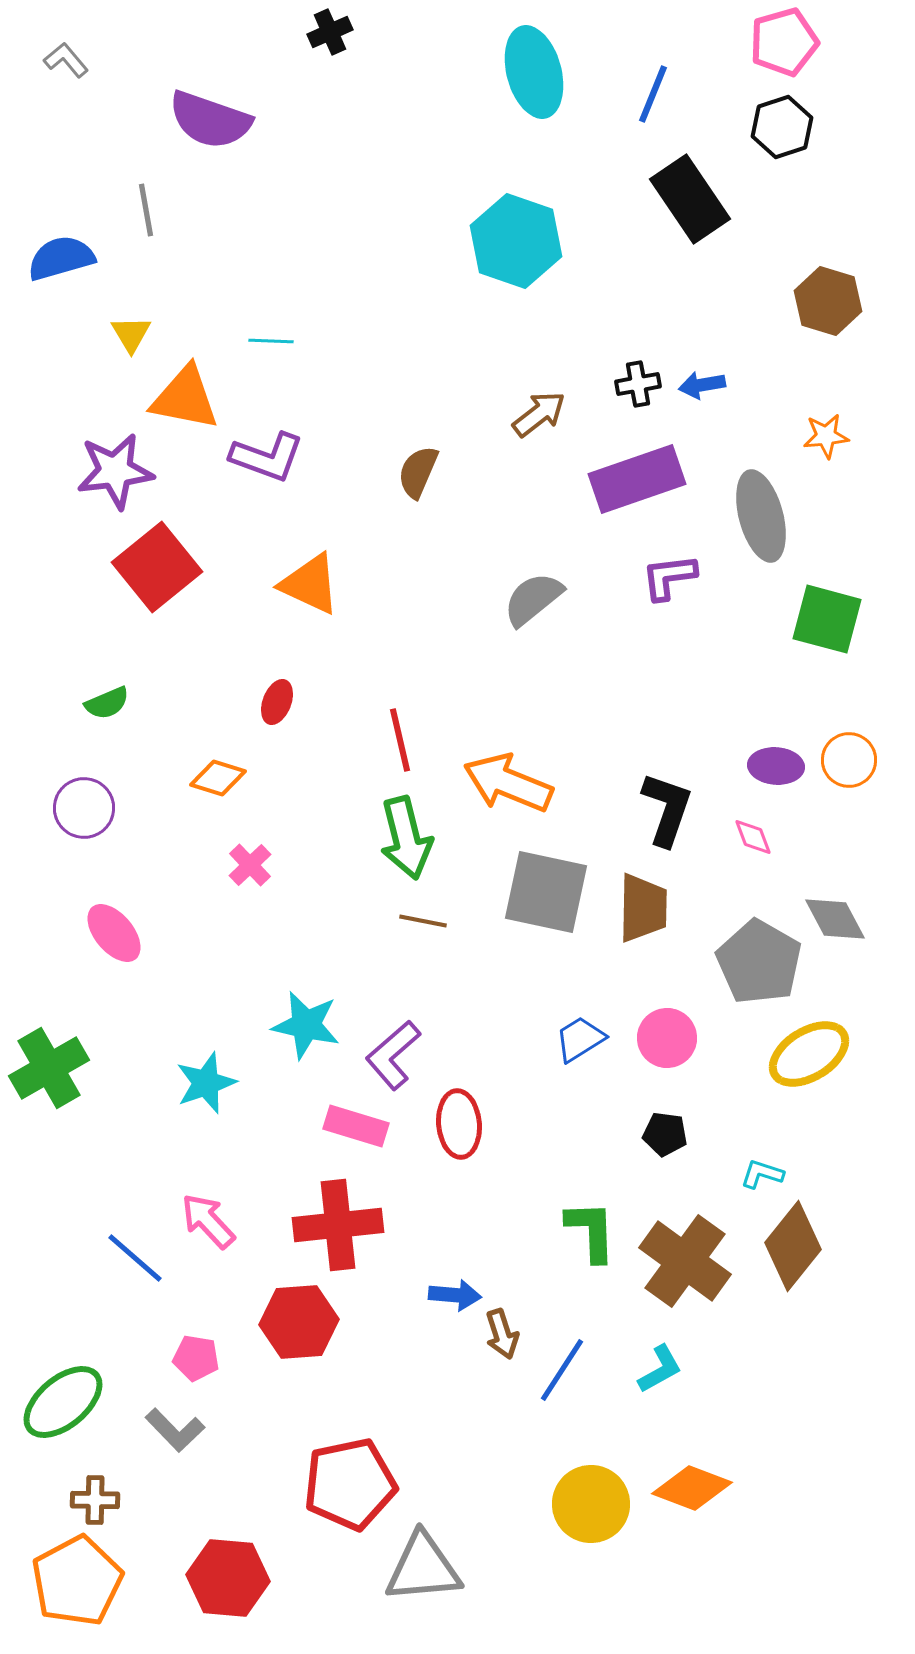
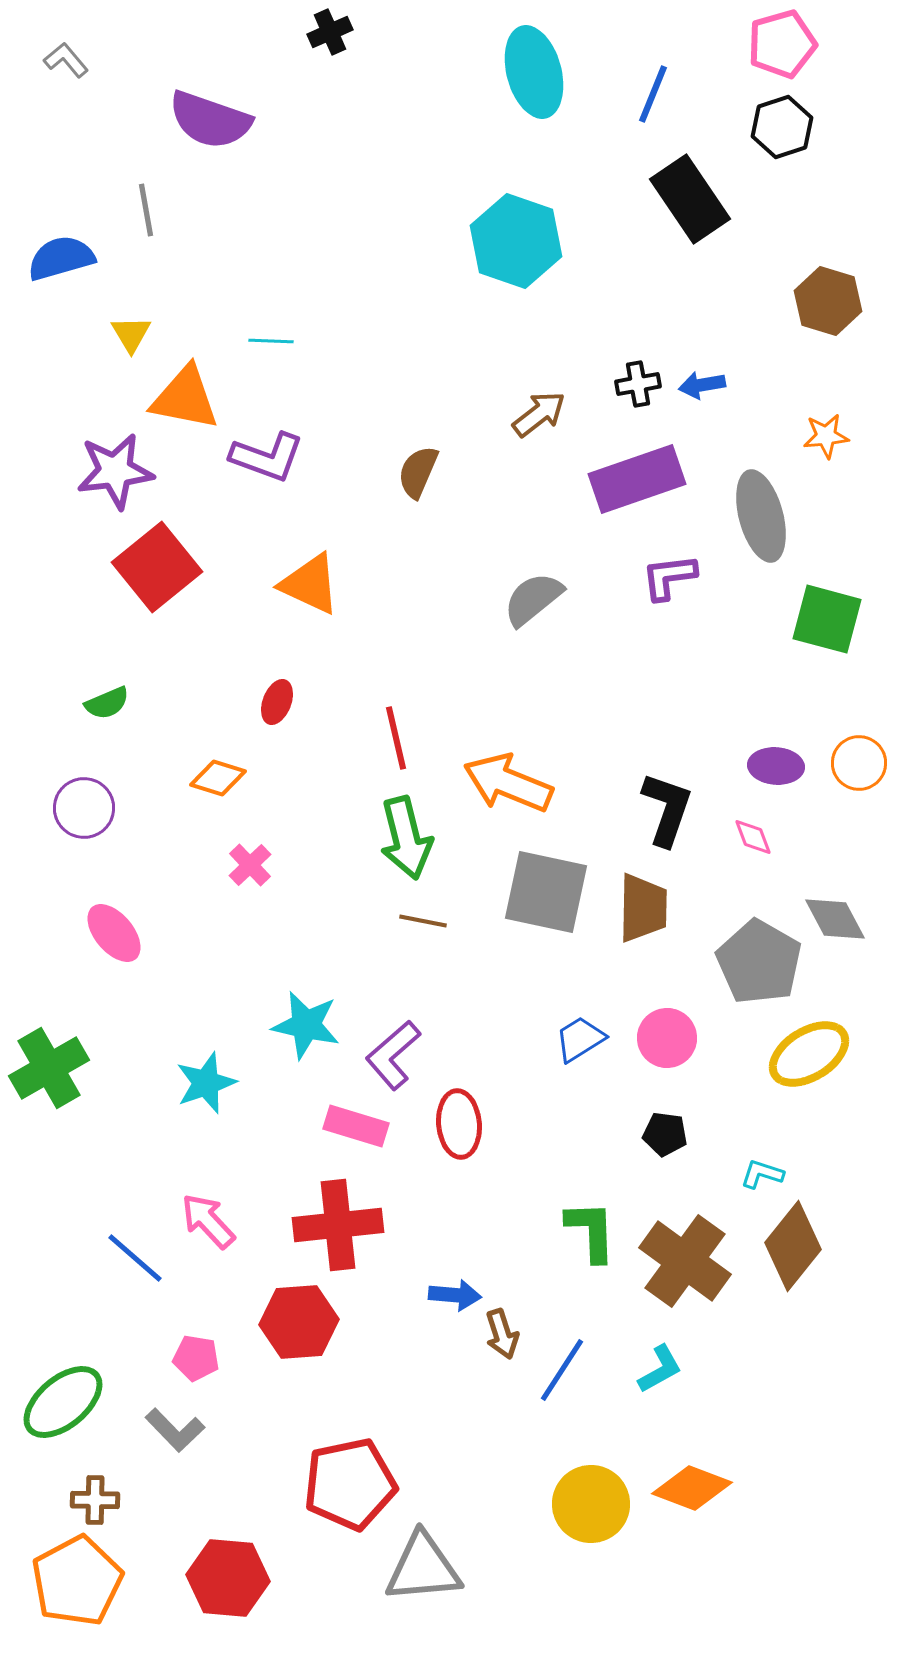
pink pentagon at (784, 42): moved 2 px left, 2 px down
red line at (400, 740): moved 4 px left, 2 px up
orange circle at (849, 760): moved 10 px right, 3 px down
